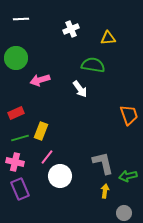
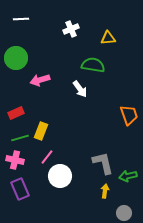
pink cross: moved 2 px up
